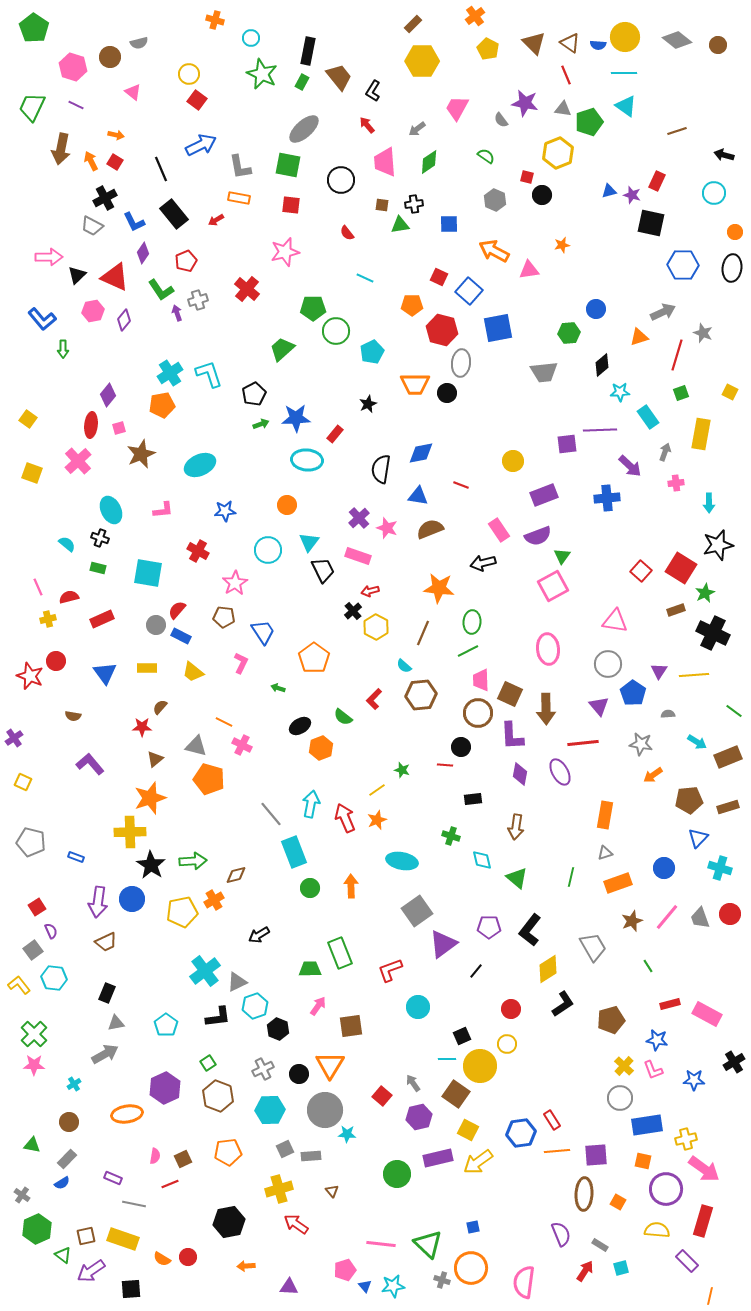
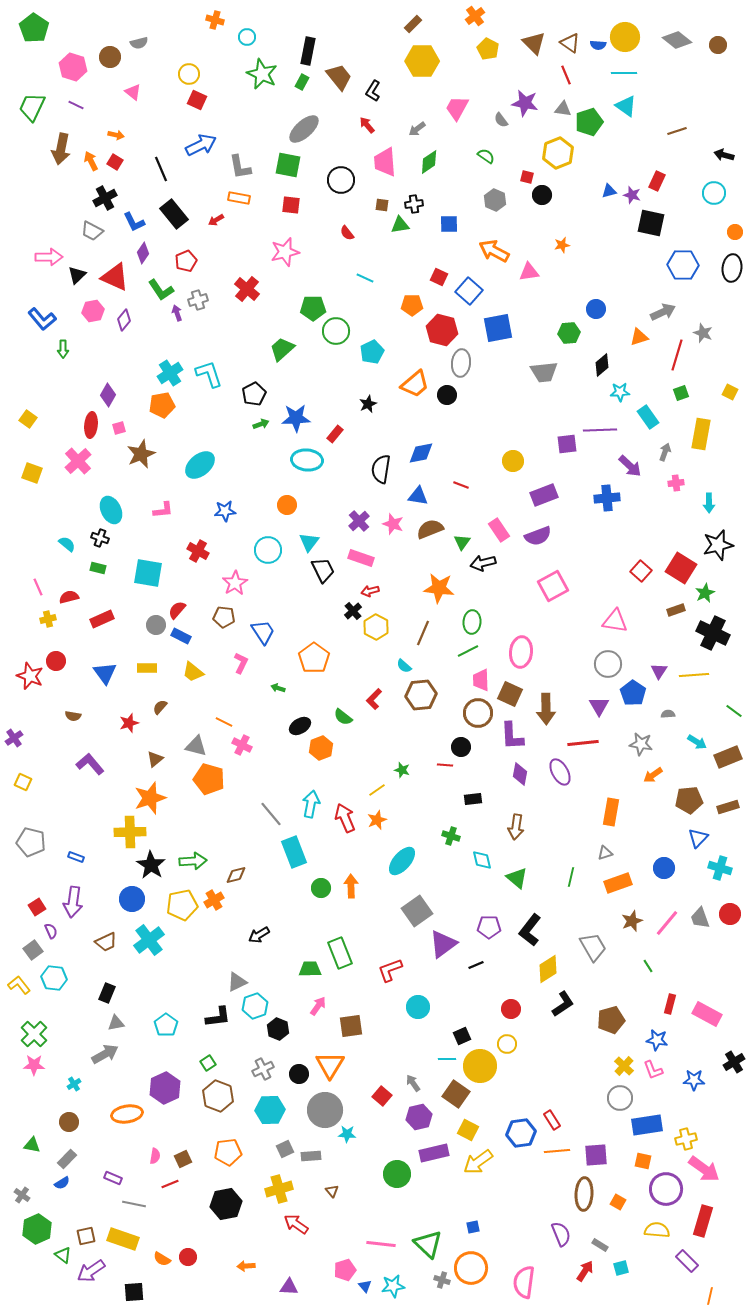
cyan circle at (251, 38): moved 4 px left, 1 px up
red square at (197, 100): rotated 12 degrees counterclockwise
gray trapezoid at (92, 226): moved 5 px down
pink triangle at (529, 270): moved 2 px down
orange trapezoid at (415, 384): rotated 40 degrees counterclockwise
black circle at (447, 393): moved 2 px down
purple diamond at (108, 395): rotated 10 degrees counterclockwise
cyan ellipse at (200, 465): rotated 16 degrees counterclockwise
purple cross at (359, 518): moved 3 px down
pink star at (387, 528): moved 6 px right, 4 px up
pink rectangle at (358, 556): moved 3 px right, 2 px down
green triangle at (562, 556): moved 100 px left, 14 px up
pink ellipse at (548, 649): moved 27 px left, 3 px down; rotated 12 degrees clockwise
purple triangle at (599, 706): rotated 10 degrees clockwise
red star at (142, 727): moved 13 px left, 4 px up; rotated 18 degrees counterclockwise
orange rectangle at (605, 815): moved 6 px right, 3 px up
cyan ellipse at (402, 861): rotated 60 degrees counterclockwise
green circle at (310, 888): moved 11 px right
purple arrow at (98, 902): moved 25 px left
yellow pentagon at (182, 912): moved 7 px up
pink line at (667, 917): moved 6 px down
cyan cross at (205, 971): moved 56 px left, 31 px up
black line at (476, 971): moved 6 px up; rotated 28 degrees clockwise
red rectangle at (670, 1004): rotated 60 degrees counterclockwise
purple rectangle at (438, 1158): moved 4 px left, 5 px up
black hexagon at (229, 1222): moved 3 px left, 18 px up
black square at (131, 1289): moved 3 px right, 3 px down
